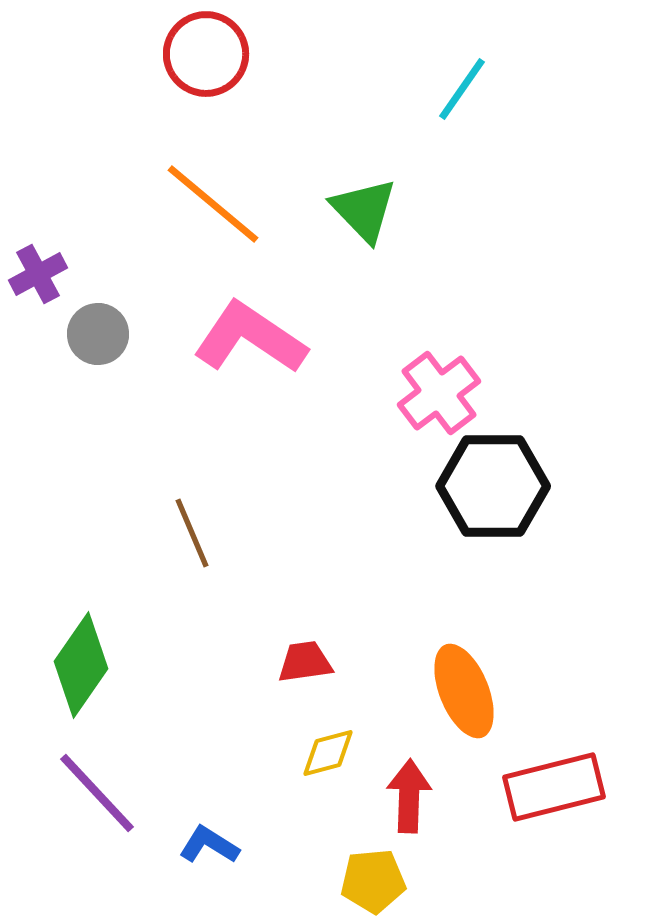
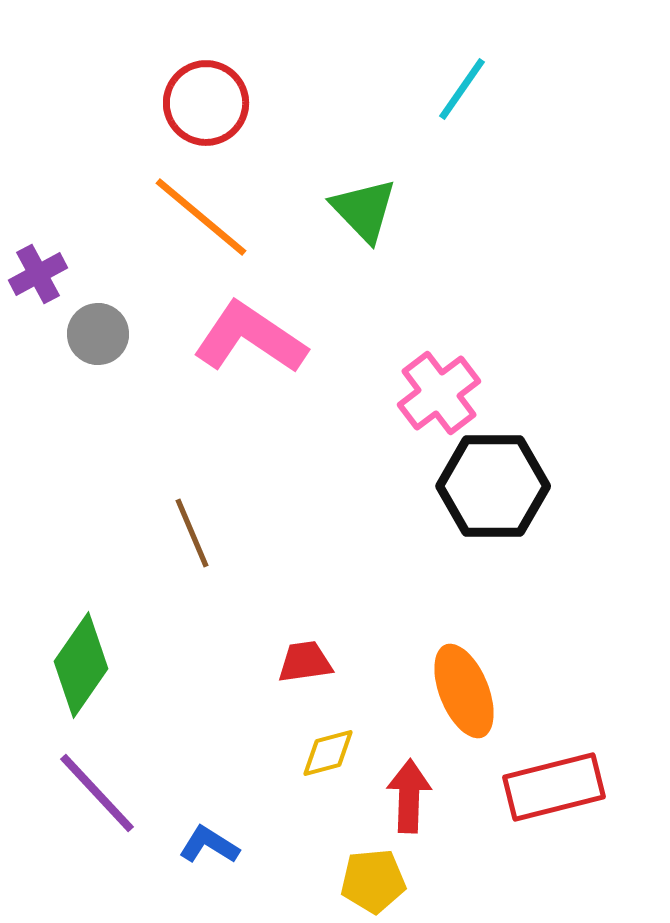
red circle: moved 49 px down
orange line: moved 12 px left, 13 px down
